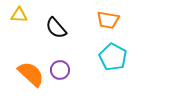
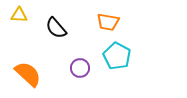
orange trapezoid: moved 2 px down
cyan pentagon: moved 4 px right, 1 px up
purple circle: moved 20 px right, 2 px up
orange semicircle: moved 3 px left
